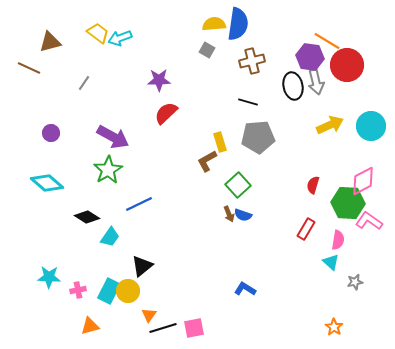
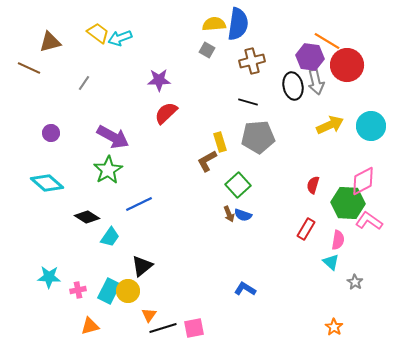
gray star at (355, 282): rotated 28 degrees counterclockwise
